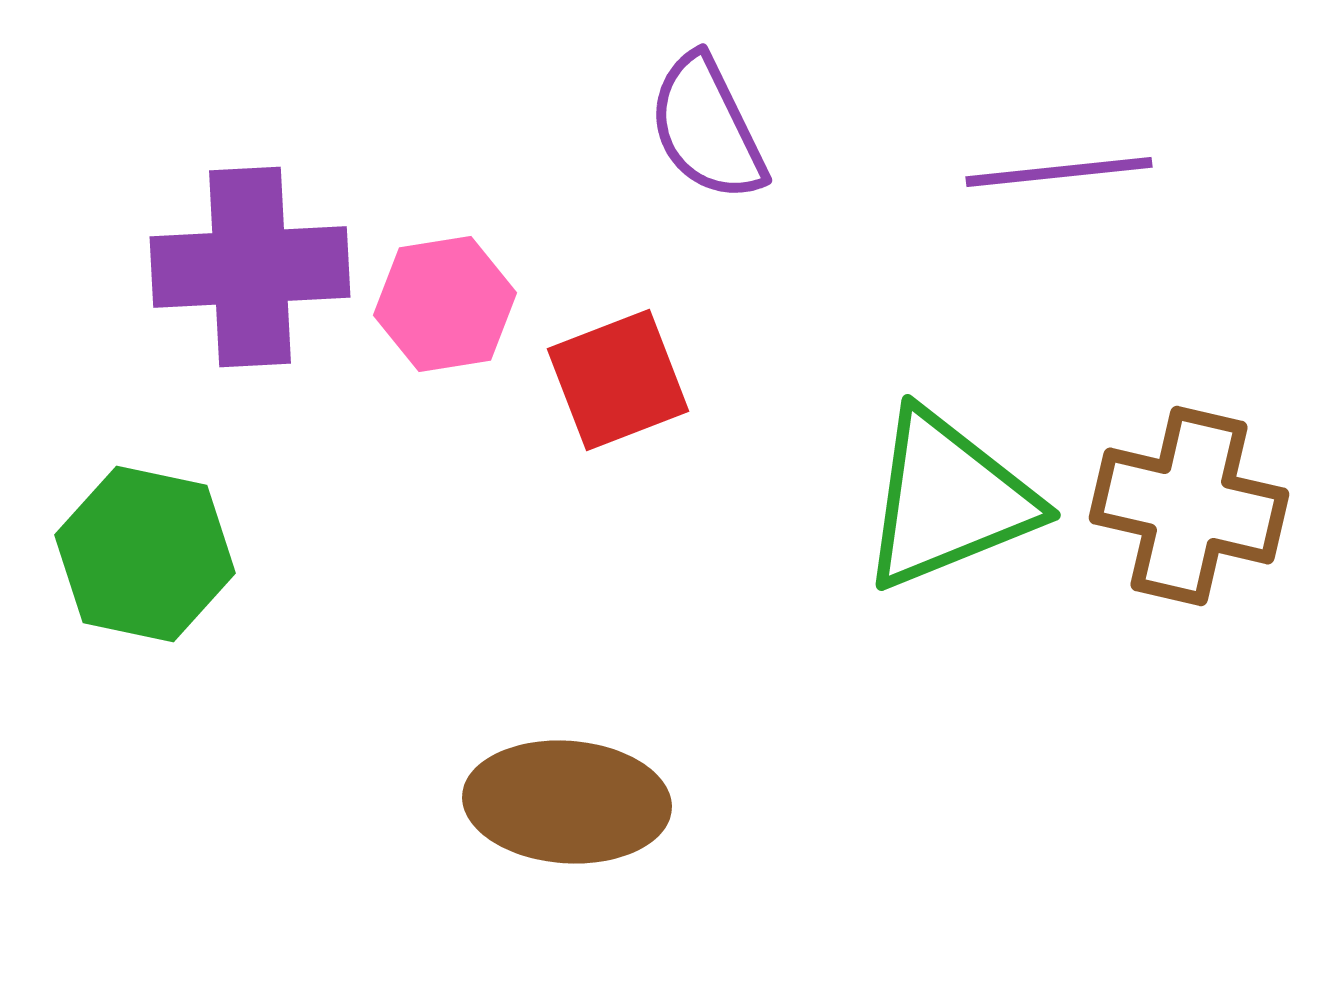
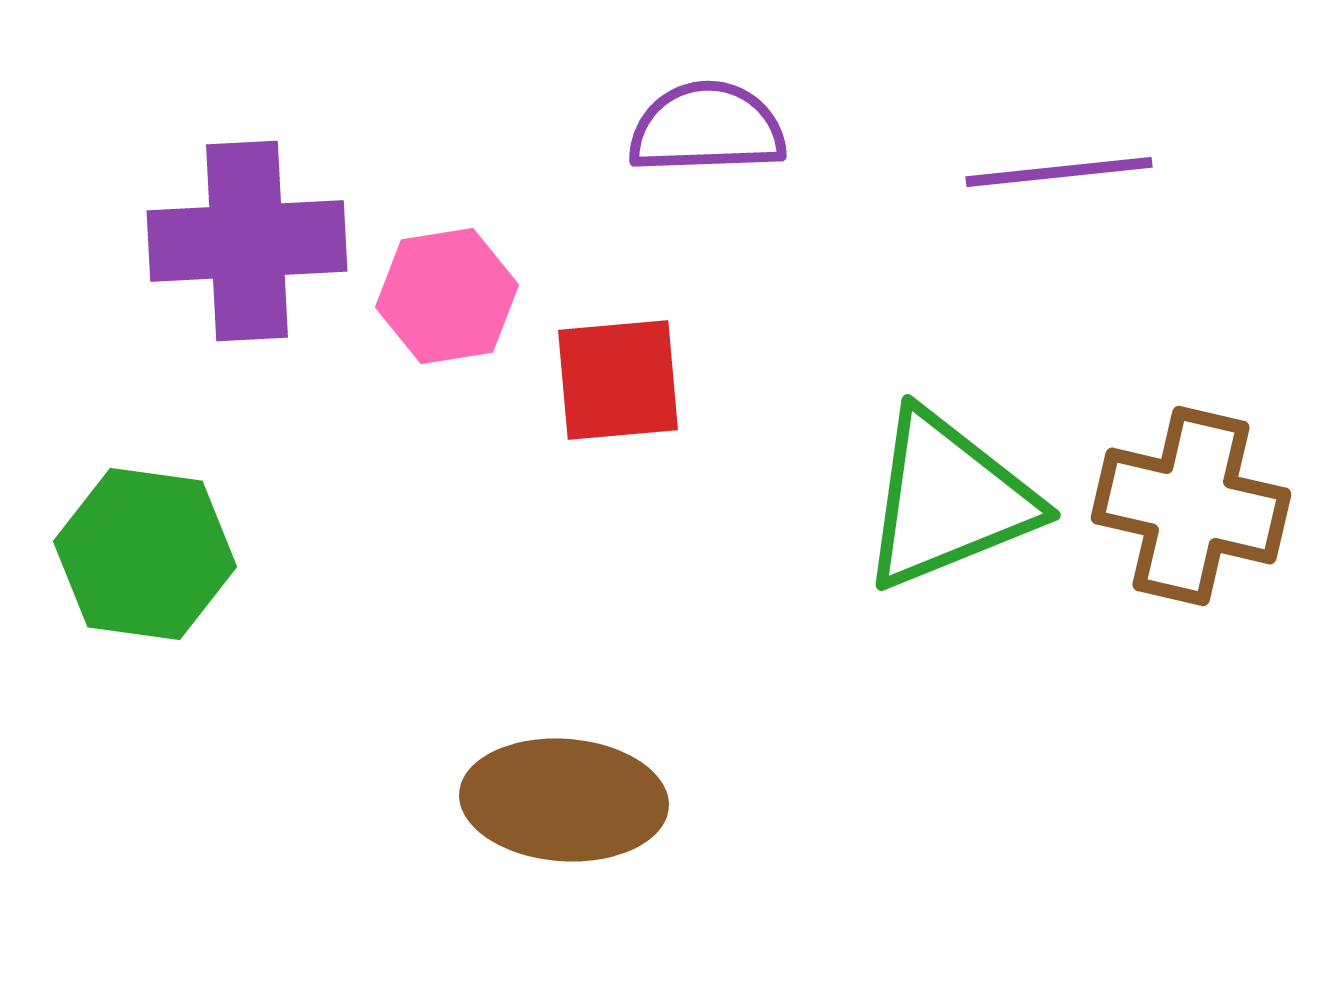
purple semicircle: rotated 114 degrees clockwise
purple cross: moved 3 px left, 26 px up
pink hexagon: moved 2 px right, 8 px up
red square: rotated 16 degrees clockwise
brown cross: moved 2 px right
green hexagon: rotated 4 degrees counterclockwise
brown ellipse: moved 3 px left, 2 px up
